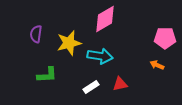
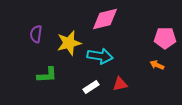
pink diamond: rotated 16 degrees clockwise
